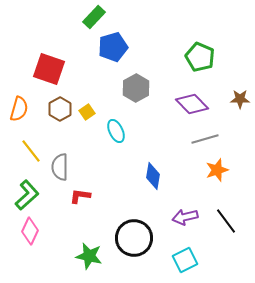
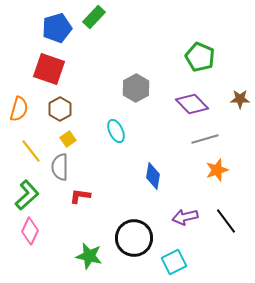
blue pentagon: moved 56 px left, 19 px up
yellow square: moved 19 px left, 27 px down
cyan square: moved 11 px left, 2 px down
